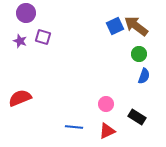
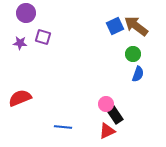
purple star: moved 2 px down; rotated 16 degrees counterclockwise
green circle: moved 6 px left
blue semicircle: moved 6 px left, 2 px up
black rectangle: moved 22 px left, 2 px up; rotated 24 degrees clockwise
blue line: moved 11 px left
